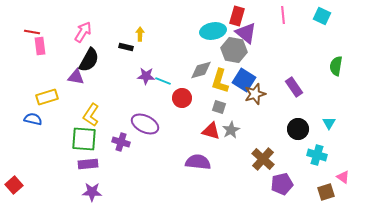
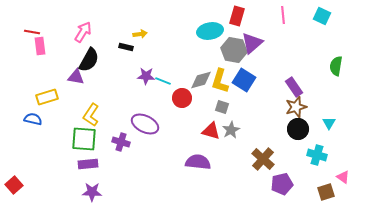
cyan ellipse at (213, 31): moved 3 px left
purple triangle at (246, 33): moved 6 px right, 10 px down; rotated 40 degrees clockwise
yellow arrow at (140, 34): rotated 80 degrees clockwise
gray diamond at (201, 70): moved 10 px down
brown star at (255, 94): moved 41 px right, 13 px down
gray square at (219, 107): moved 3 px right
